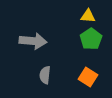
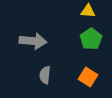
yellow triangle: moved 5 px up
